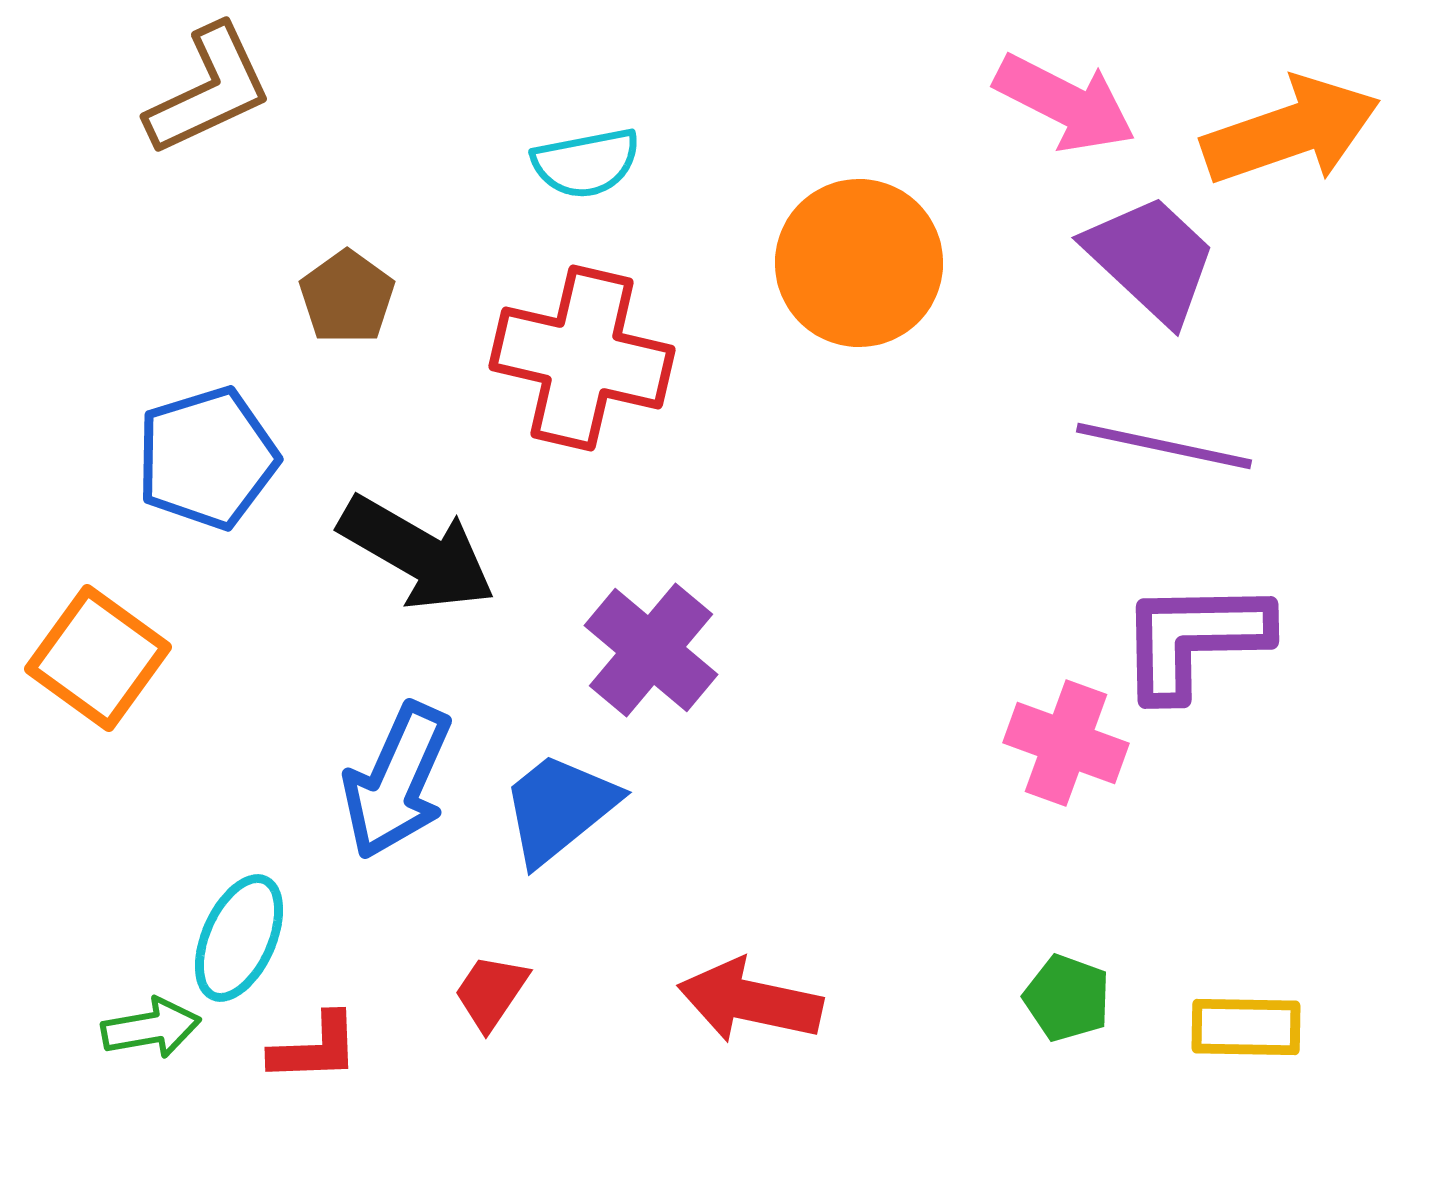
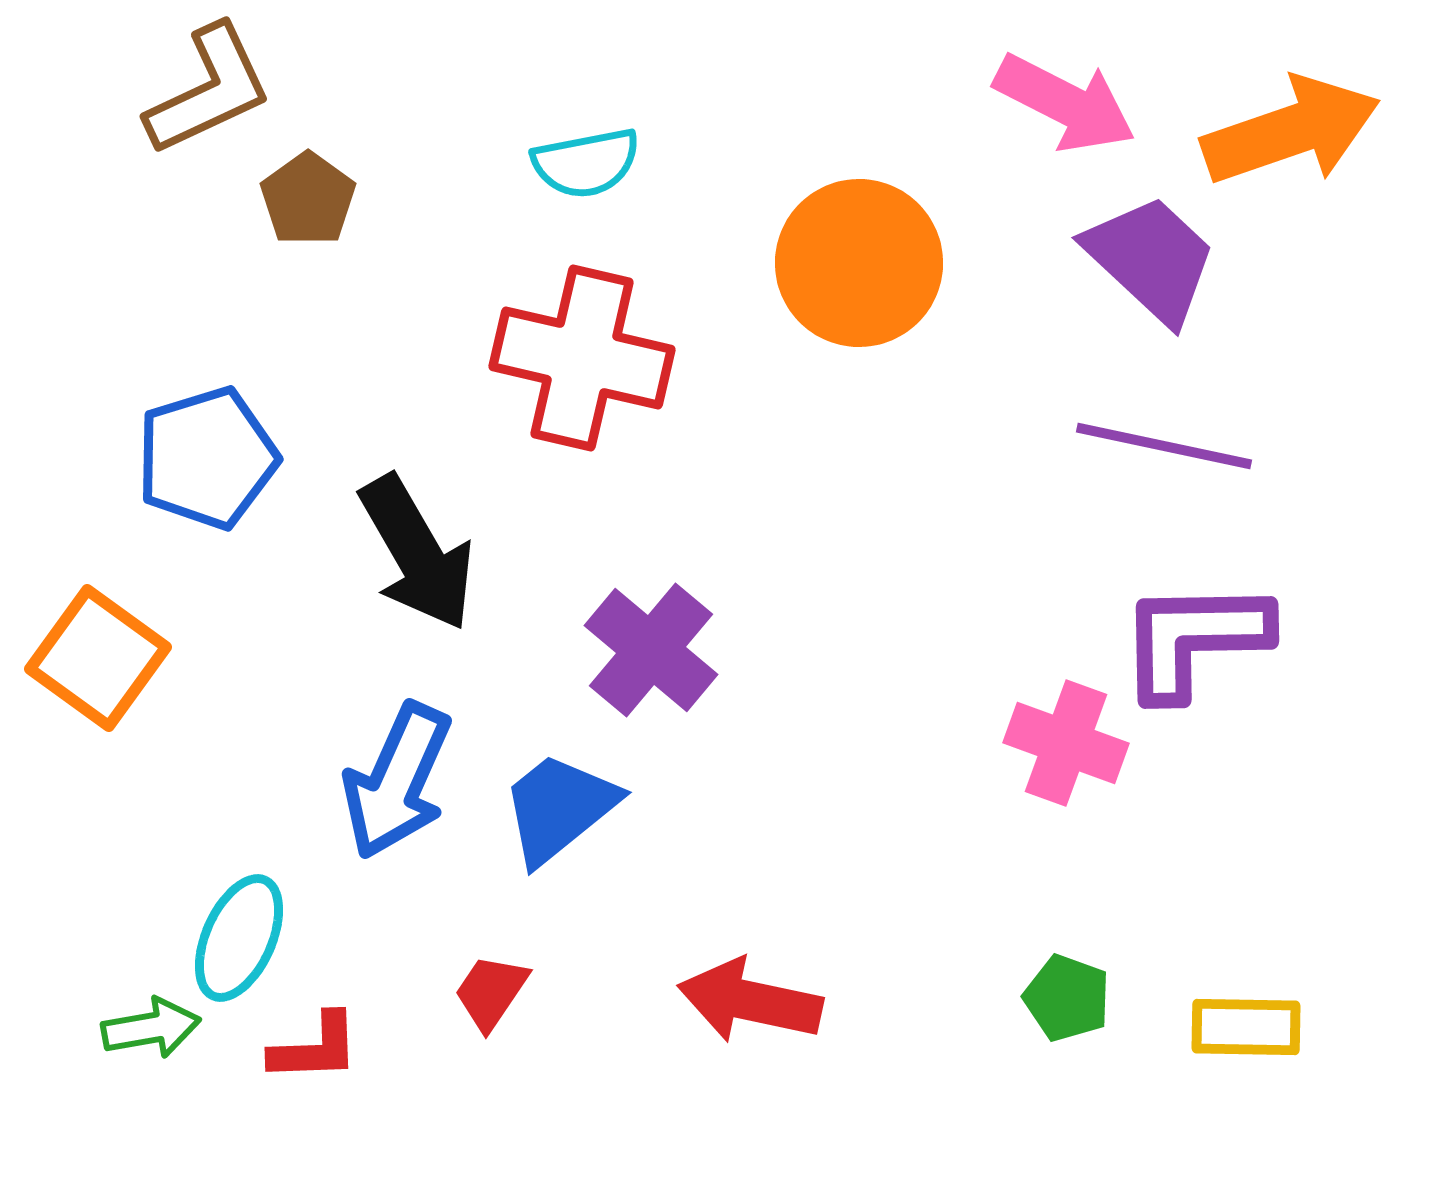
brown pentagon: moved 39 px left, 98 px up
black arrow: rotated 30 degrees clockwise
